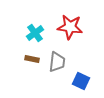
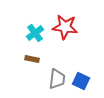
red star: moved 5 px left
gray trapezoid: moved 17 px down
